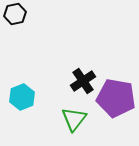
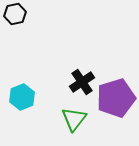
black cross: moved 1 px left, 1 px down
purple pentagon: rotated 27 degrees counterclockwise
